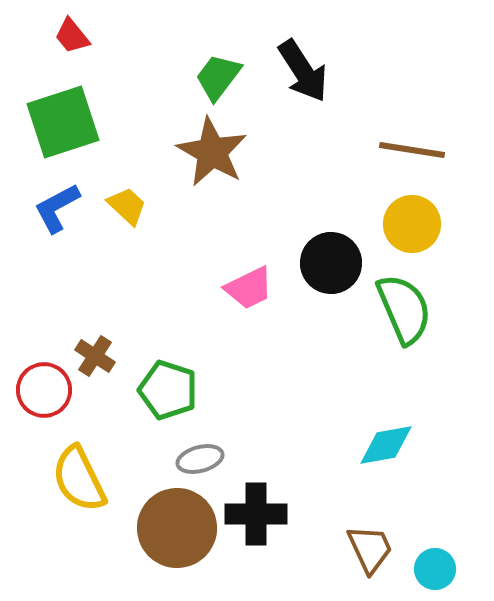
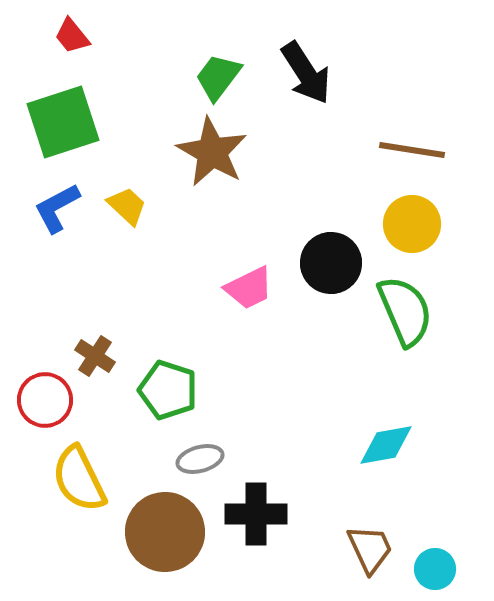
black arrow: moved 3 px right, 2 px down
green semicircle: moved 1 px right, 2 px down
red circle: moved 1 px right, 10 px down
brown circle: moved 12 px left, 4 px down
